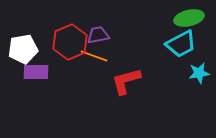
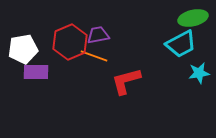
green ellipse: moved 4 px right
